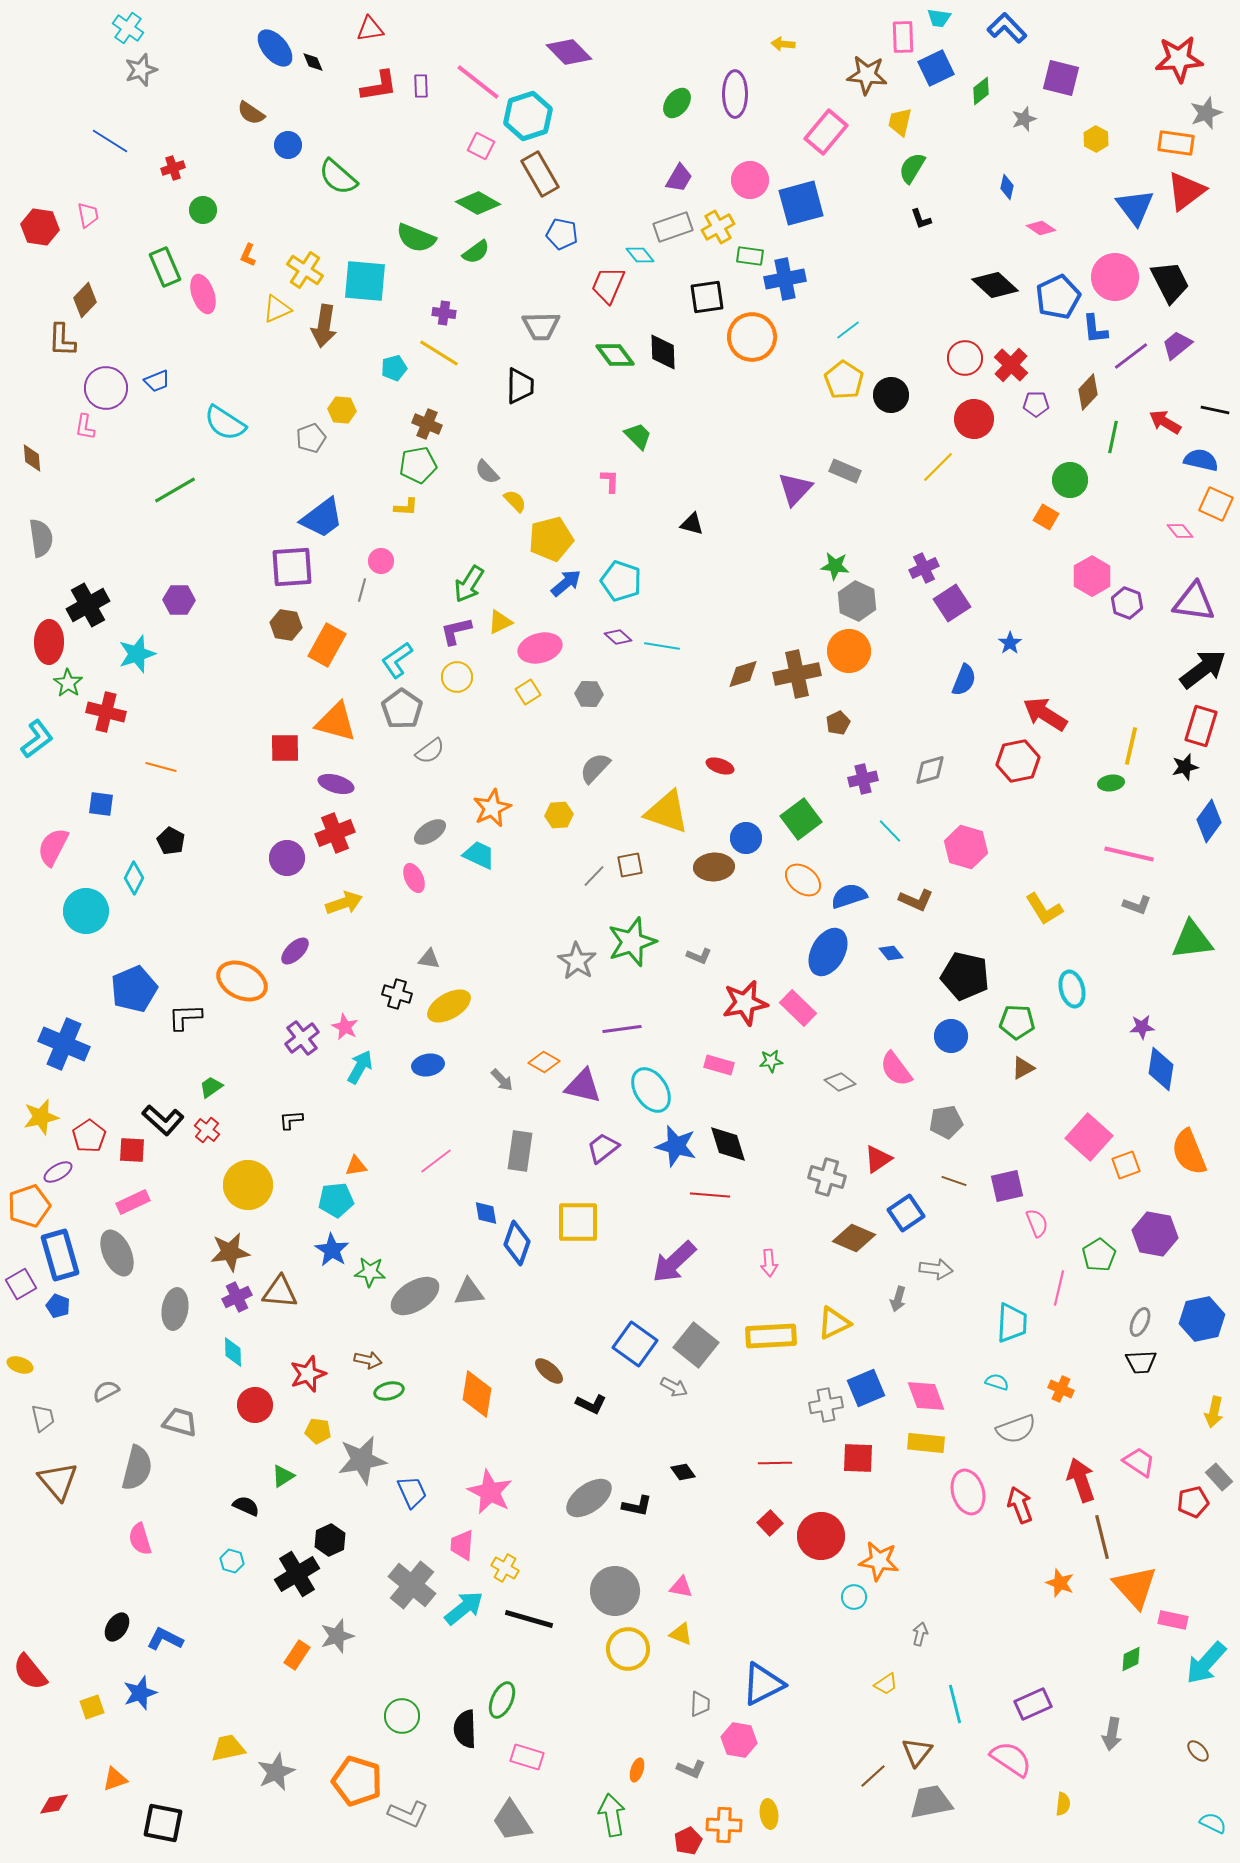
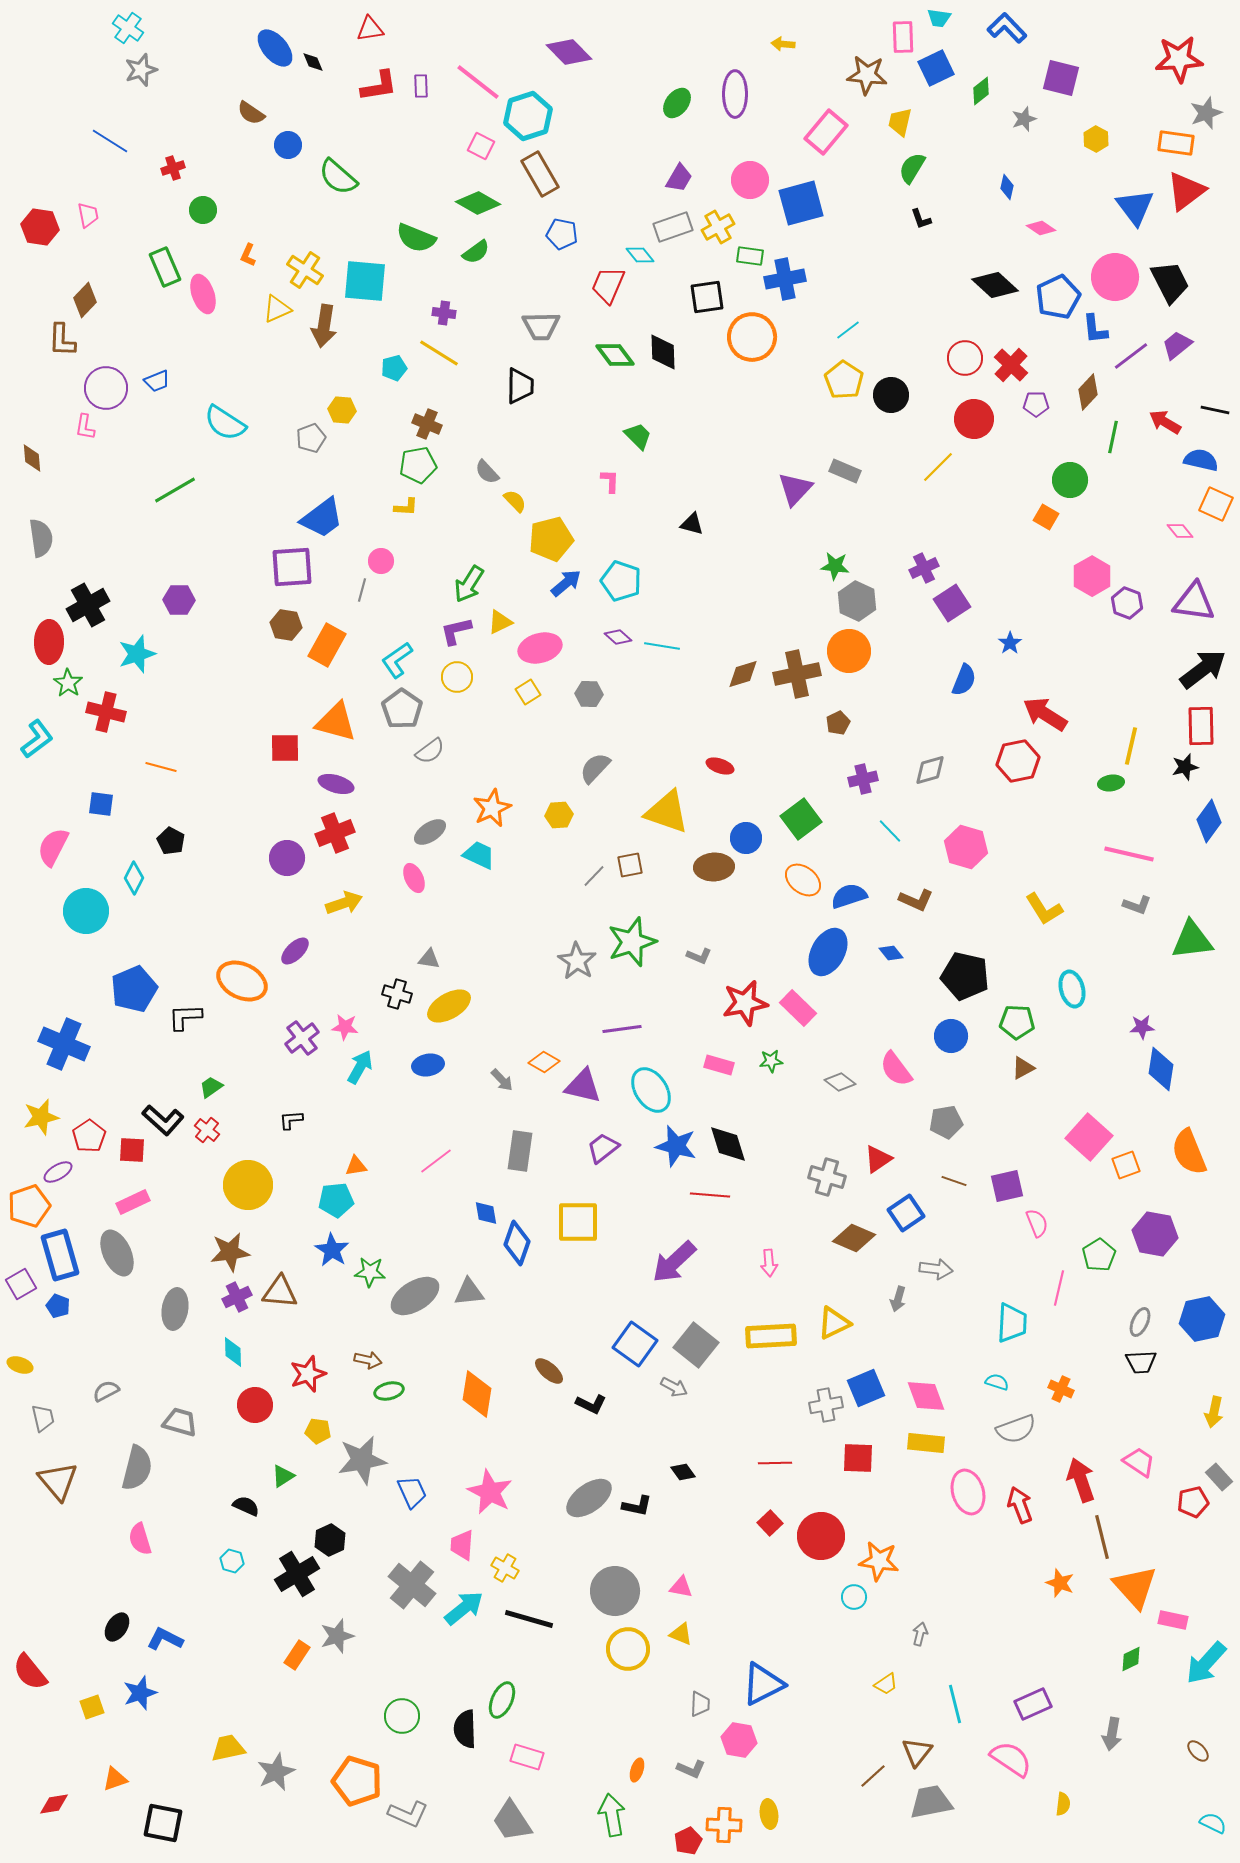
red rectangle at (1201, 726): rotated 18 degrees counterclockwise
pink star at (345, 1027): rotated 20 degrees counterclockwise
